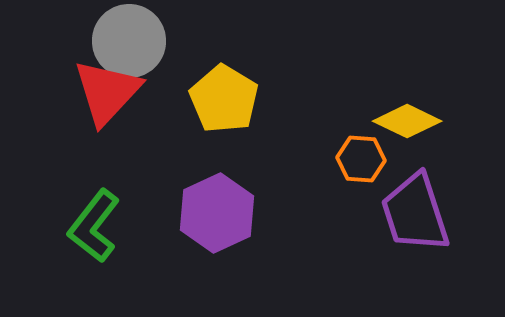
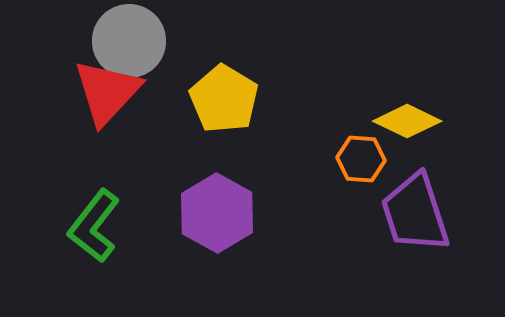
purple hexagon: rotated 6 degrees counterclockwise
